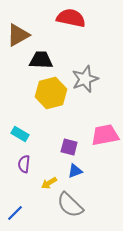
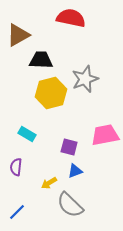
cyan rectangle: moved 7 px right
purple semicircle: moved 8 px left, 3 px down
blue line: moved 2 px right, 1 px up
